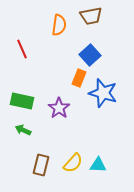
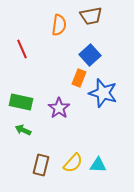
green rectangle: moved 1 px left, 1 px down
